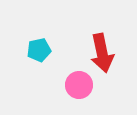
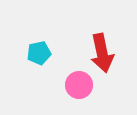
cyan pentagon: moved 3 px down
